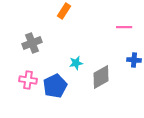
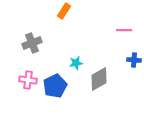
pink line: moved 3 px down
gray diamond: moved 2 px left, 2 px down
